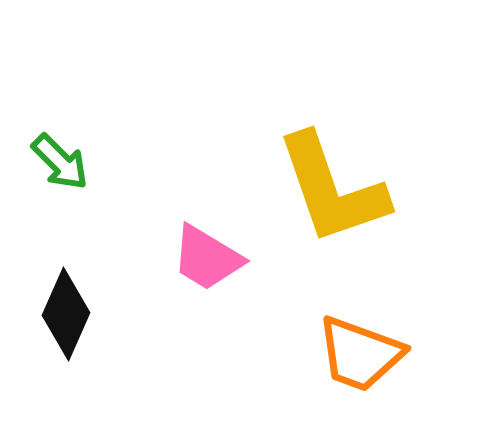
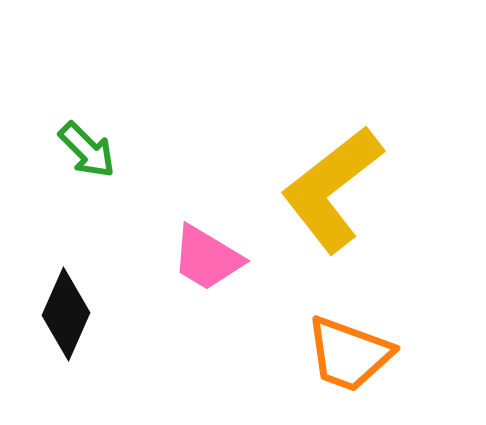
green arrow: moved 27 px right, 12 px up
yellow L-shape: rotated 71 degrees clockwise
orange trapezoid: moved 11 px left
